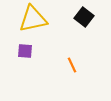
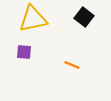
purple square: moved 1 px left, 1 px down
orange line: rotated 42 degrees counterclockwise
